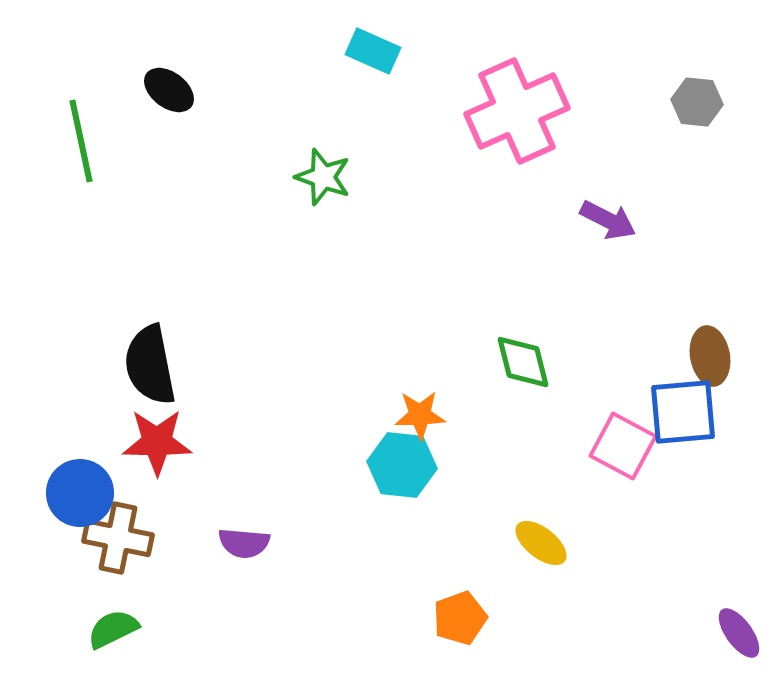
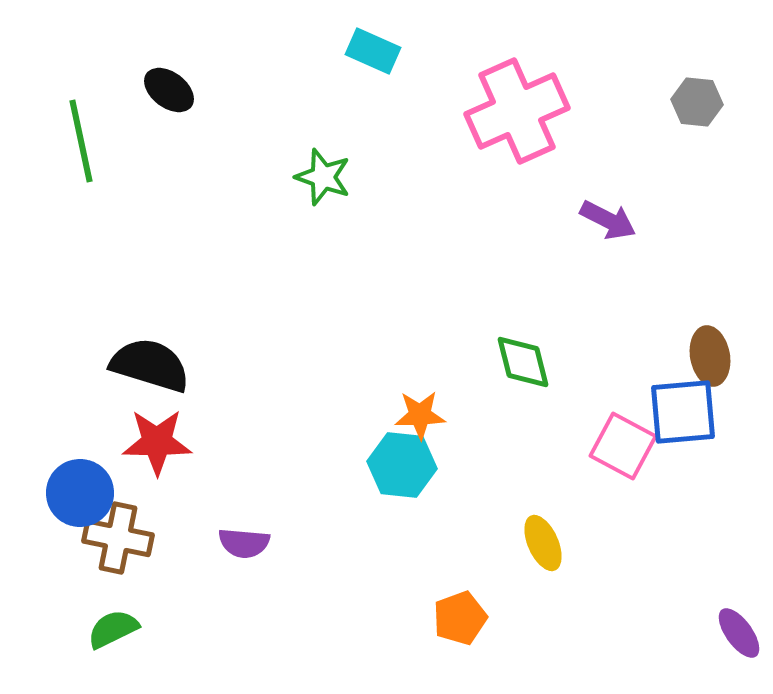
black semicircle: rotated 118 degrees clockwise
yellow ellipse: moved 2 px right; rotated 28 degrees clockwise
